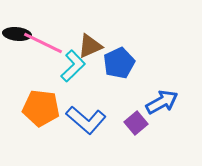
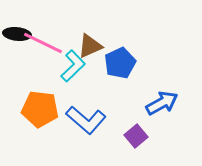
blue pentagon: moved 1 px right
blue arrow: moved 1 px down
orange pentagon: moved 1 px left, 1 px down
purple square: moved 13 px down
